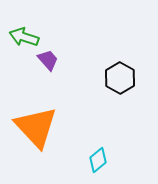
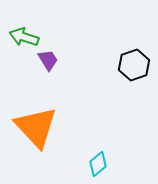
purple trapezoid: rotated 10 degrees clockwise
black hexagon: moved 14 px right, 13 px up; rotated 12 degrees clockwise
cyan diamond: moved 4 px down
